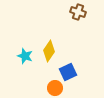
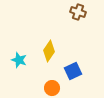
cyan star: moved 6 px left, 4 px down
blue square: moved 5 px right, 1 px up
orange circle: moved 3 px left
